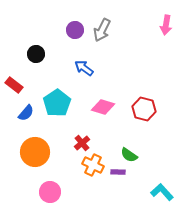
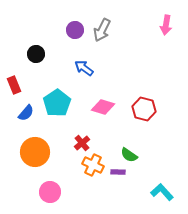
red rectangle: rotated 30 degrees clockwise
